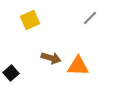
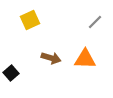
gray line: moved 5 px right, 4 px down
orange triangle: moved 7 px right, 7 px up
